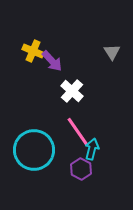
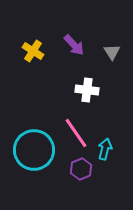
yellow cross: rotated 10 degrees clockwise
purple arrow: moved 22 px right, 16 px up
white cross: moved 15 px right, 1 px up; rotated 35 degrees counterclockwise
pink line: moved 2 px left, 1 px down
cyan arrow: moved 13 px right
purple hexagon: rotated 10 degrees clockwise
